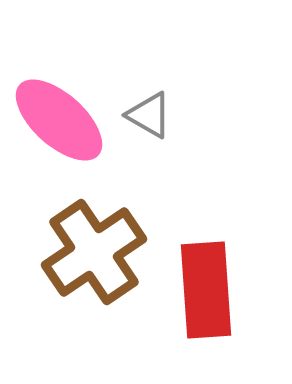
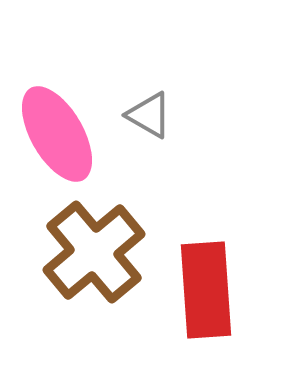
pink ellipse: moved 2 px left, 14 px down; rotated 18 degrees clockwise
brown cross: rotated 6 degrees counterclockwise
